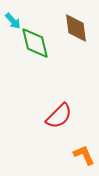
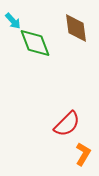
green diamond: rotated 8 degrees counterclockwise
red semicircle: moved 8 px right, 8 px down
orange L-shape: moved 1 px left, 1 px up; rotated 55 degrees clockwise
